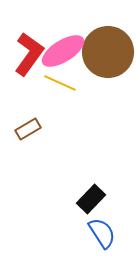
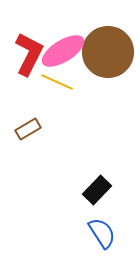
red L-shape: rotated 9 degrees counterclockwise
yellow line: moved 3 px left, 1 px up
black rectangle: moved 6 px right, 9 px up
